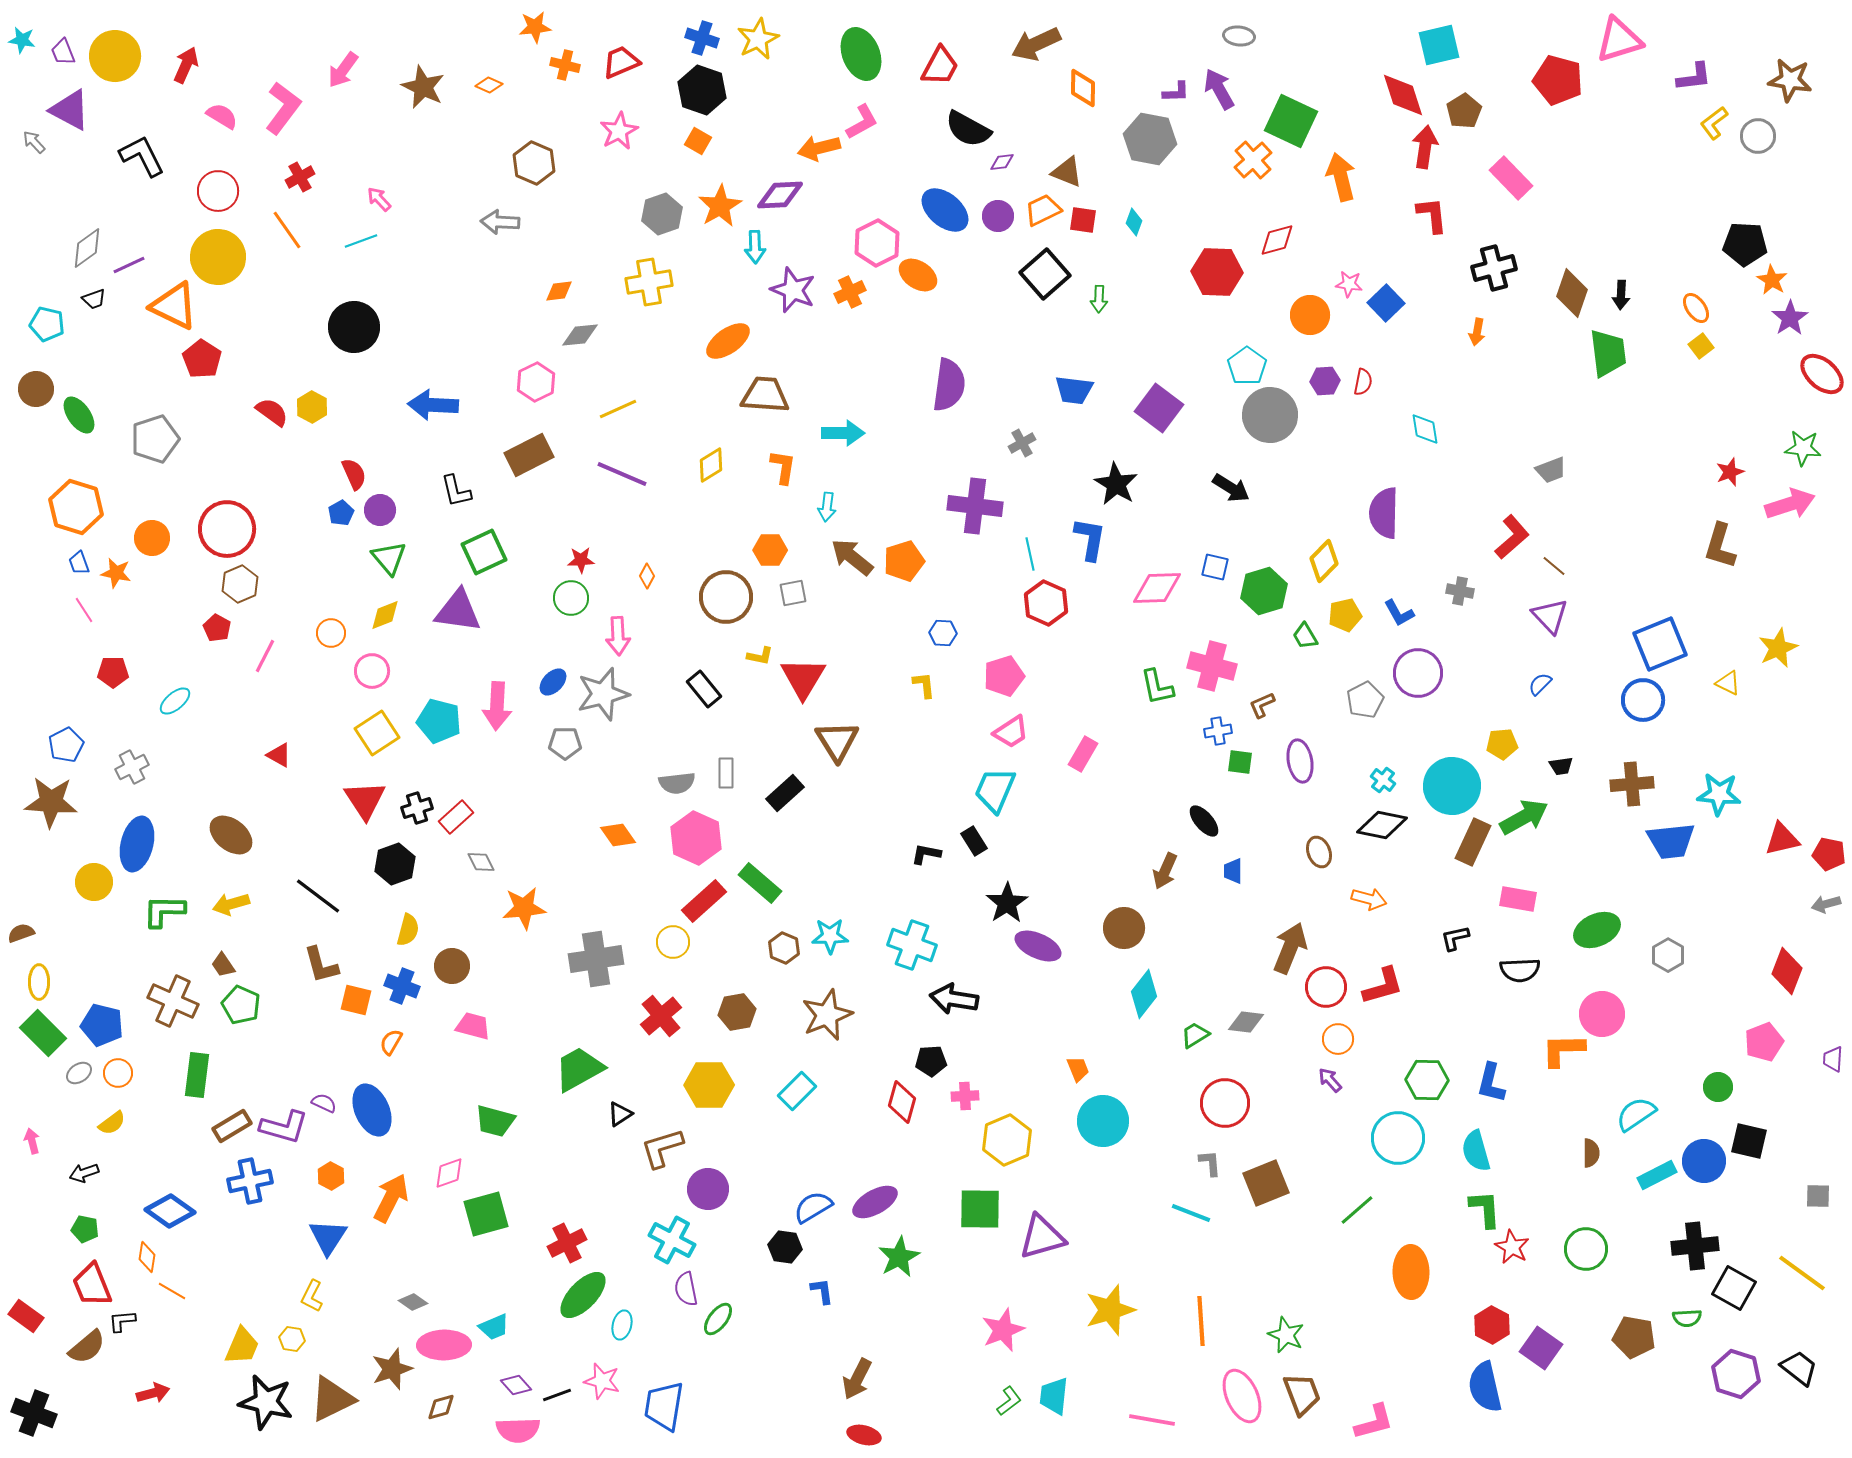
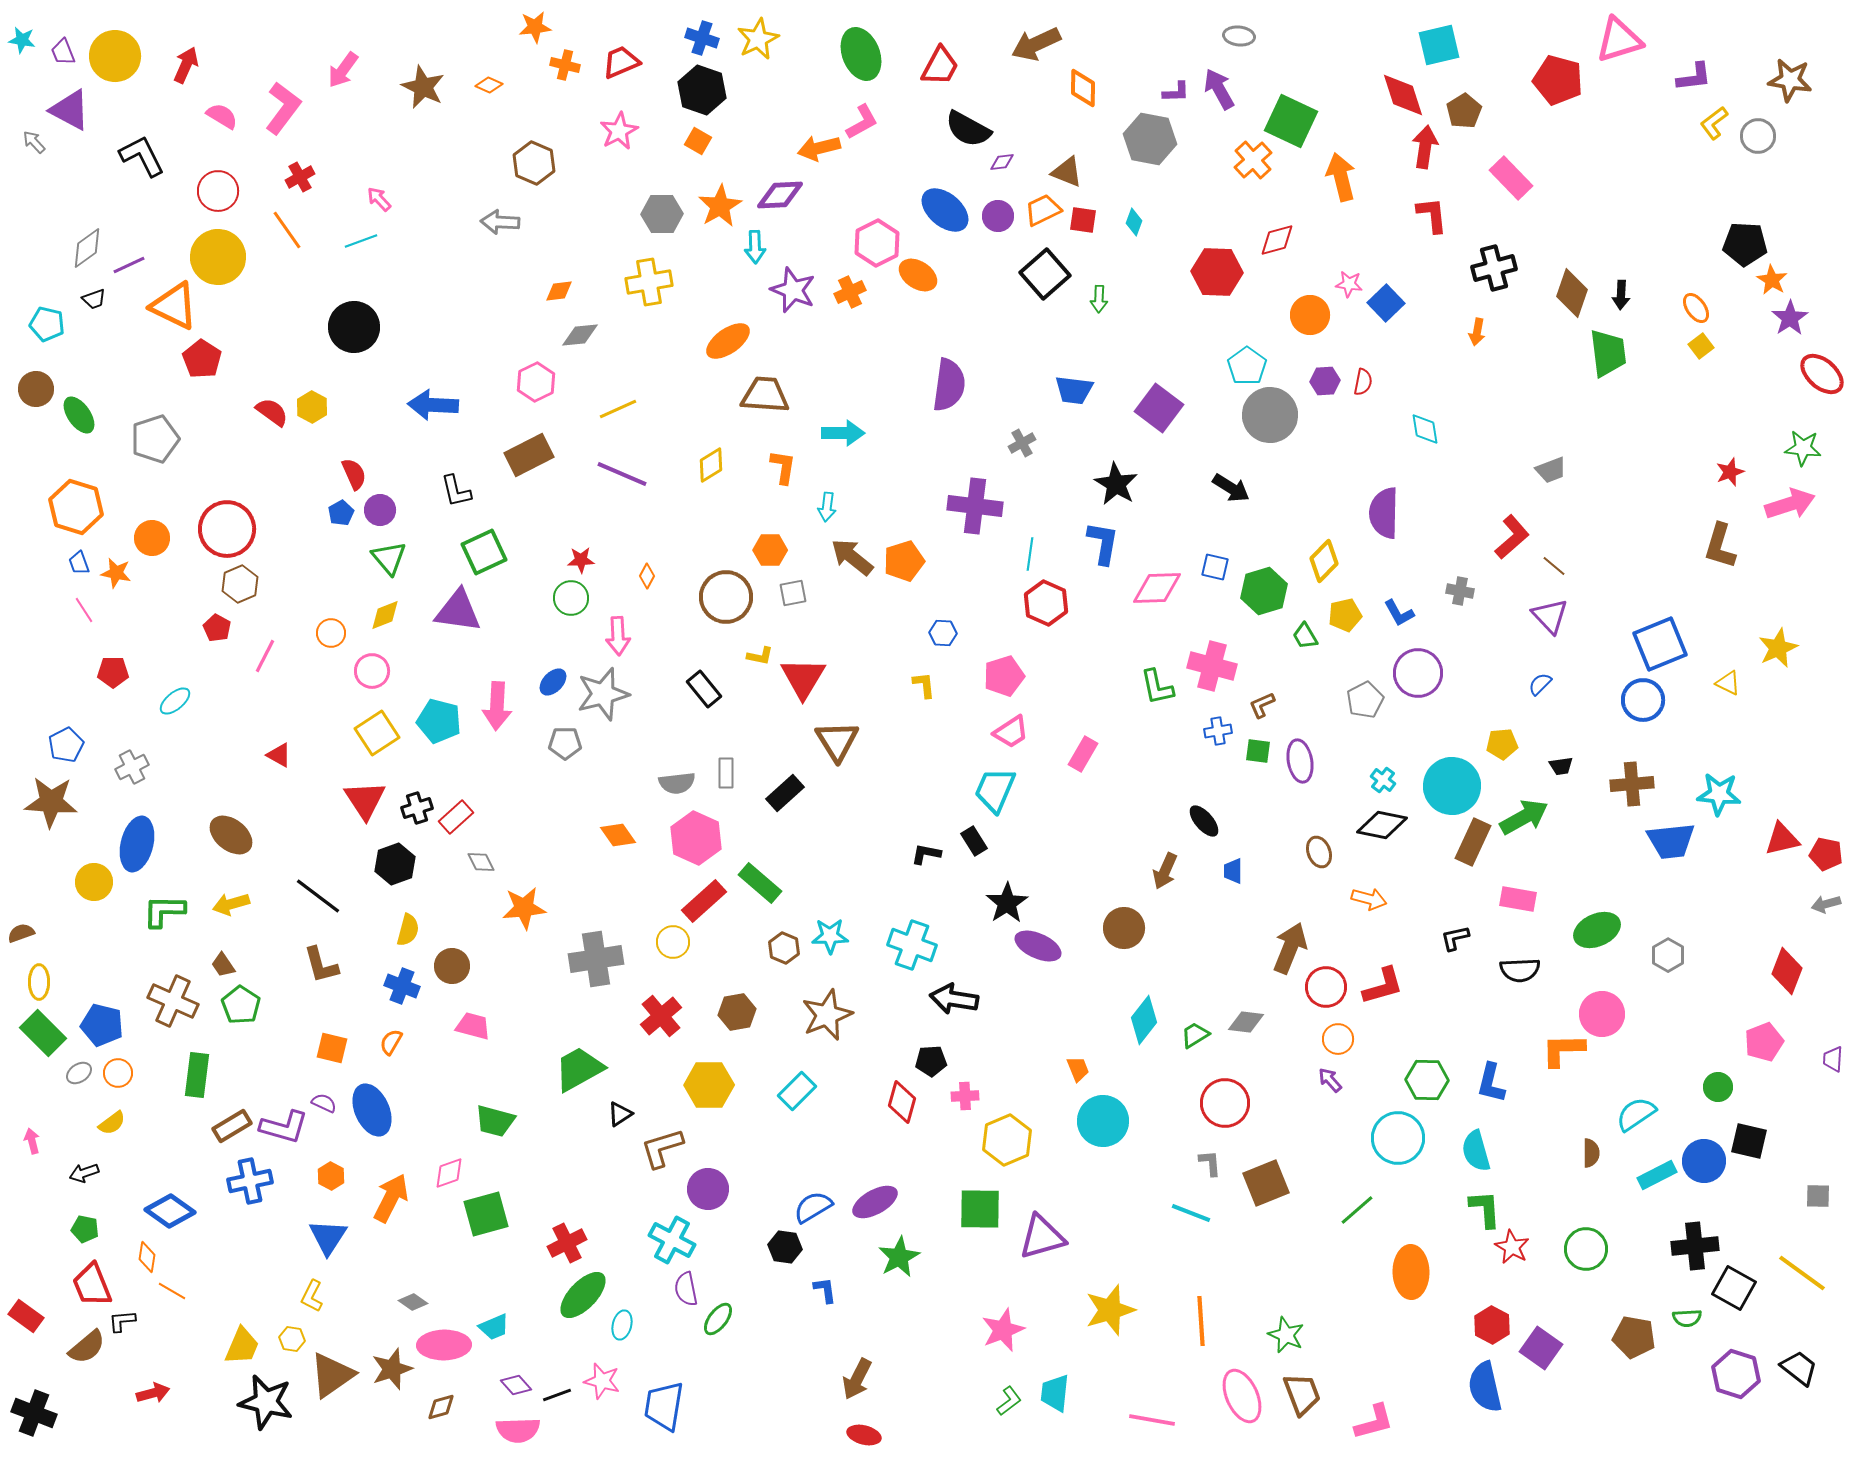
gray hexagon at (662, 214): rotated 18 degrees clockwise
blue L-shape at (1090, 539): moved 13 px right, 4 px down
cyan line at (1030, 554): rotated 20 degrees clockwise
green square at (1240, 762): moved 18 px right, 11 px up
red pentagon at (1829, 854): moved 3 px left
cyan diamond at (1144, 994): moved 26 px down
orange square at (356, 1000): moved 24 px left, 48 px down
green pentagon at (241, 1005): rotated 9 degrees clockwise
blue L-shape at (822, 1291): moved 3 px right, 1 px up
cyan trapezoid at (1054, 1396): moved 1 px right, 3 px up
brown triangle at (332, 1399): moved 24 px up; rotated 9 degrees counterclockwise
